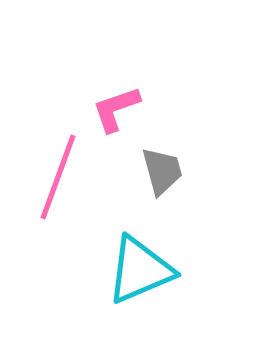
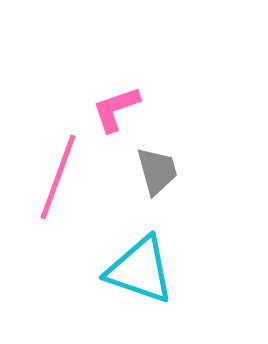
gray trapezoid: moved 5 px left
cyan triangle: rotated 42 degrees clockwise
